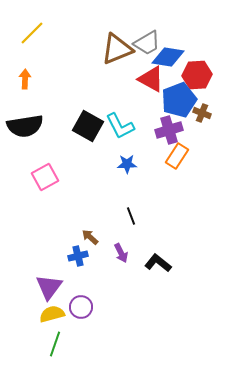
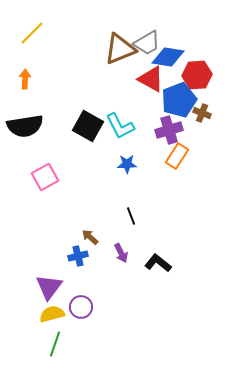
brown triangle: moved 3 px right
